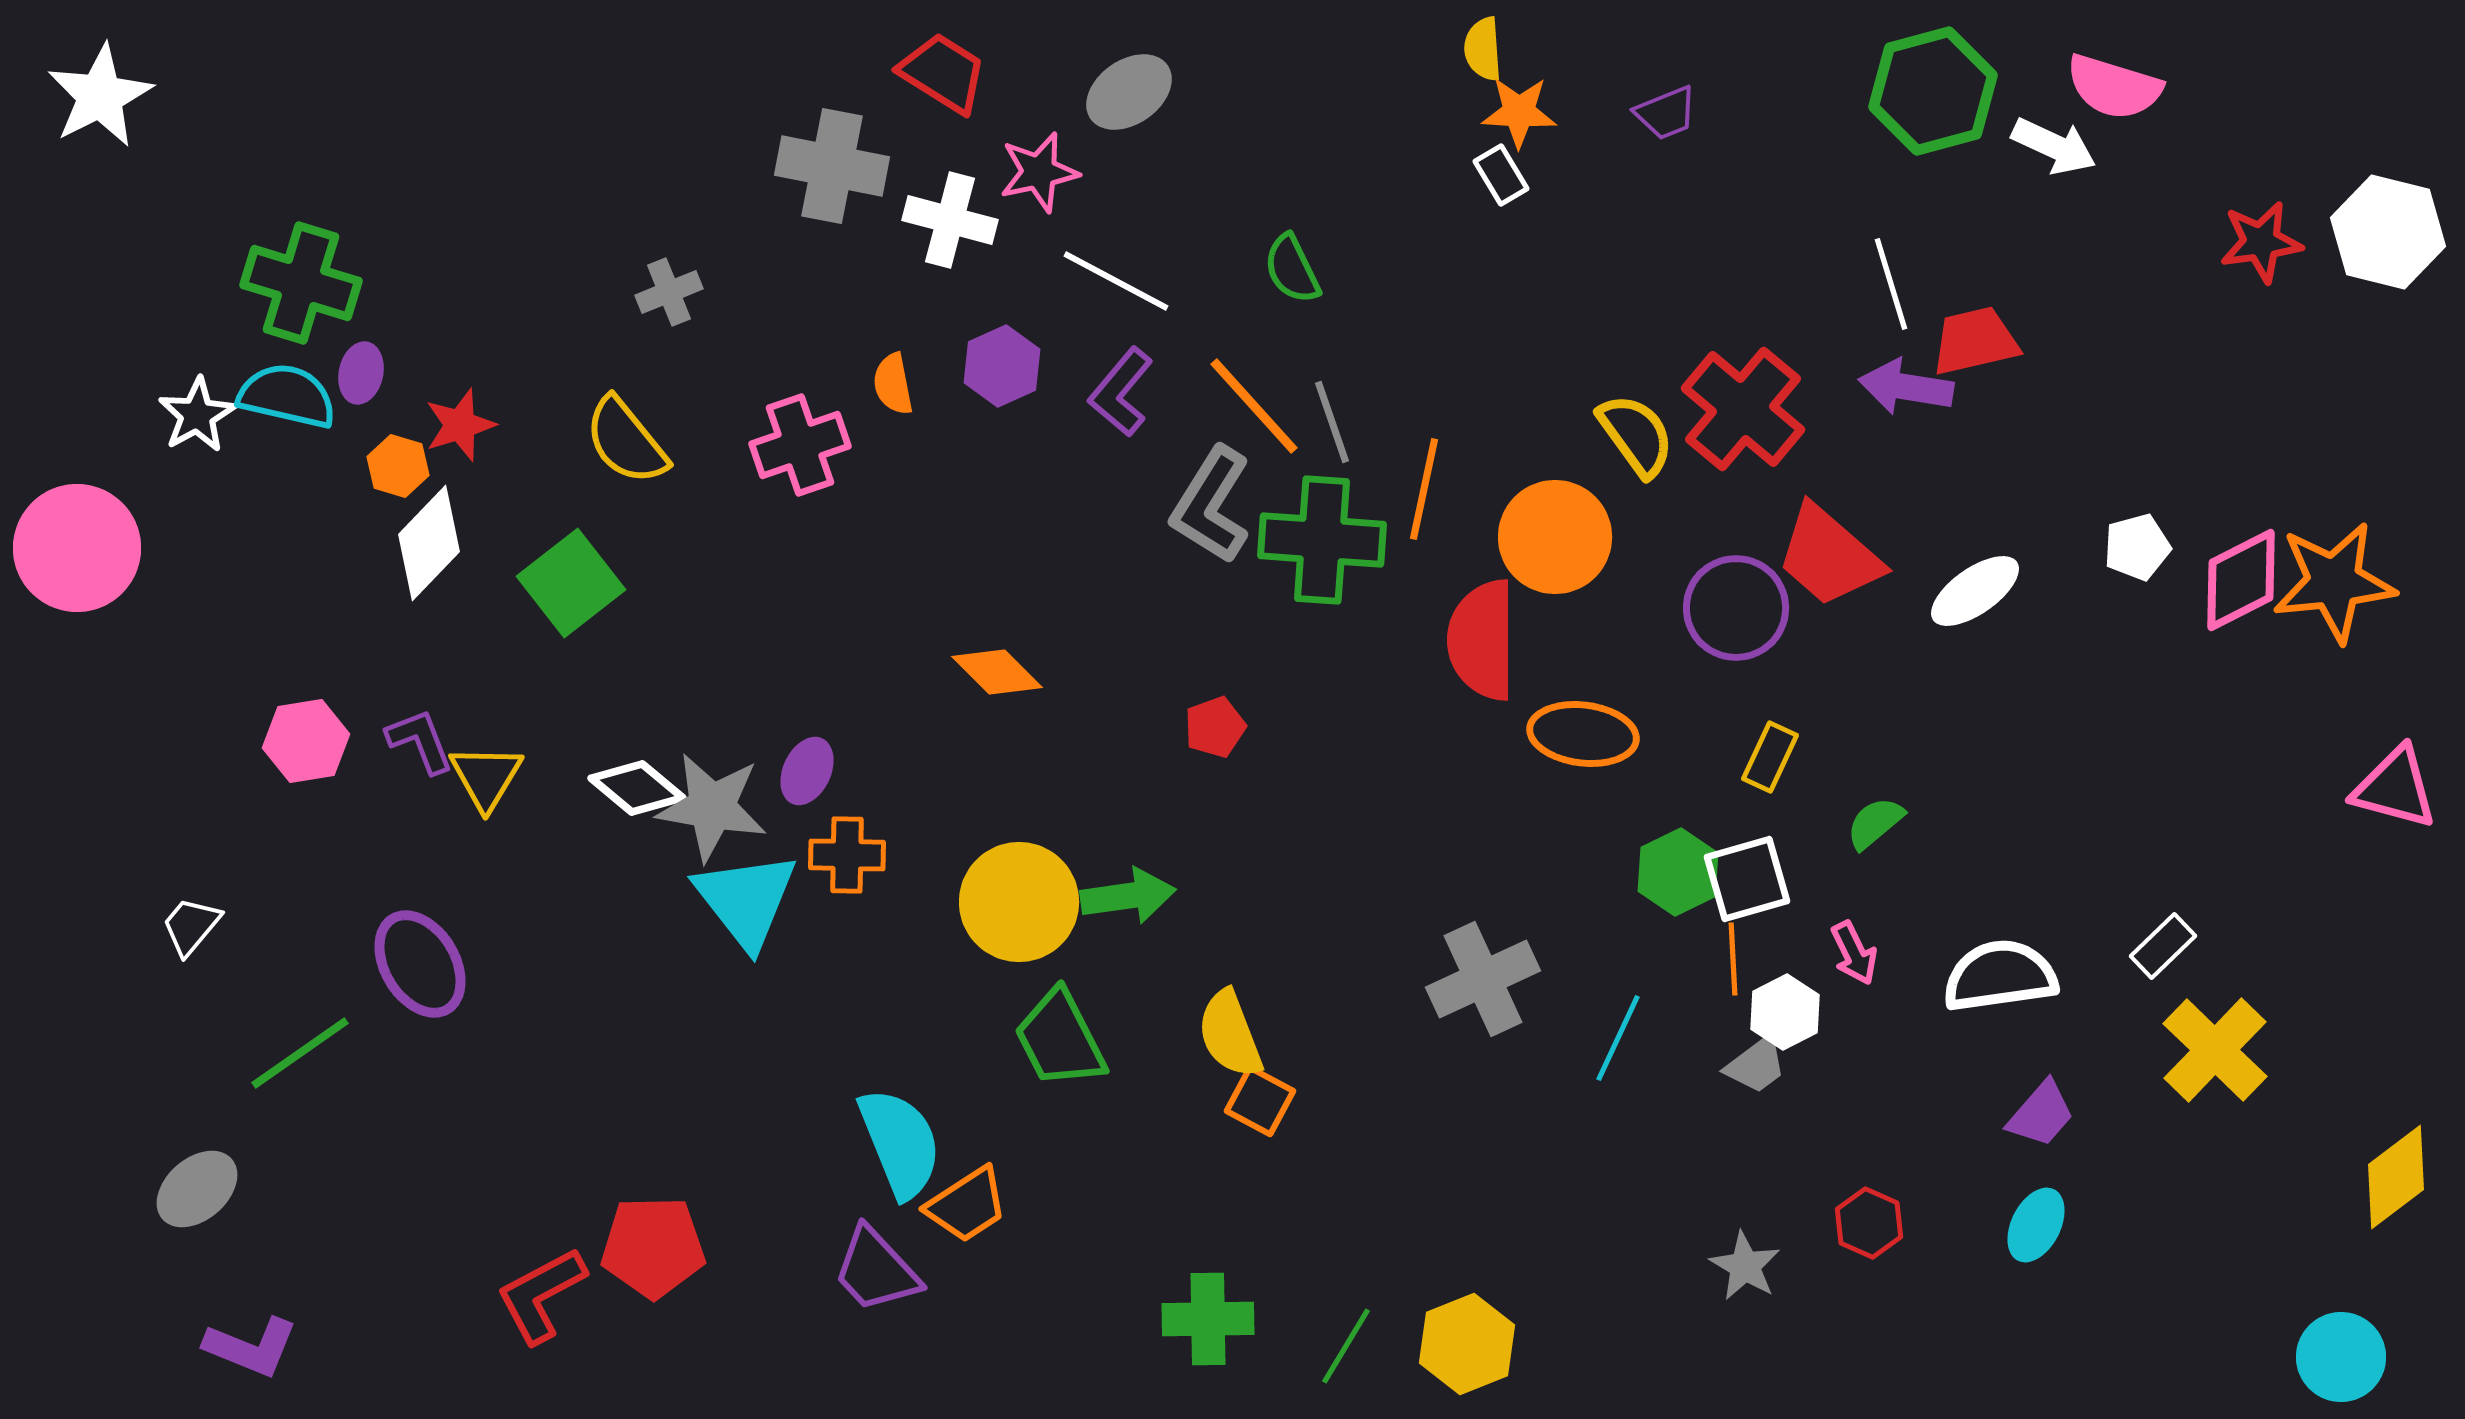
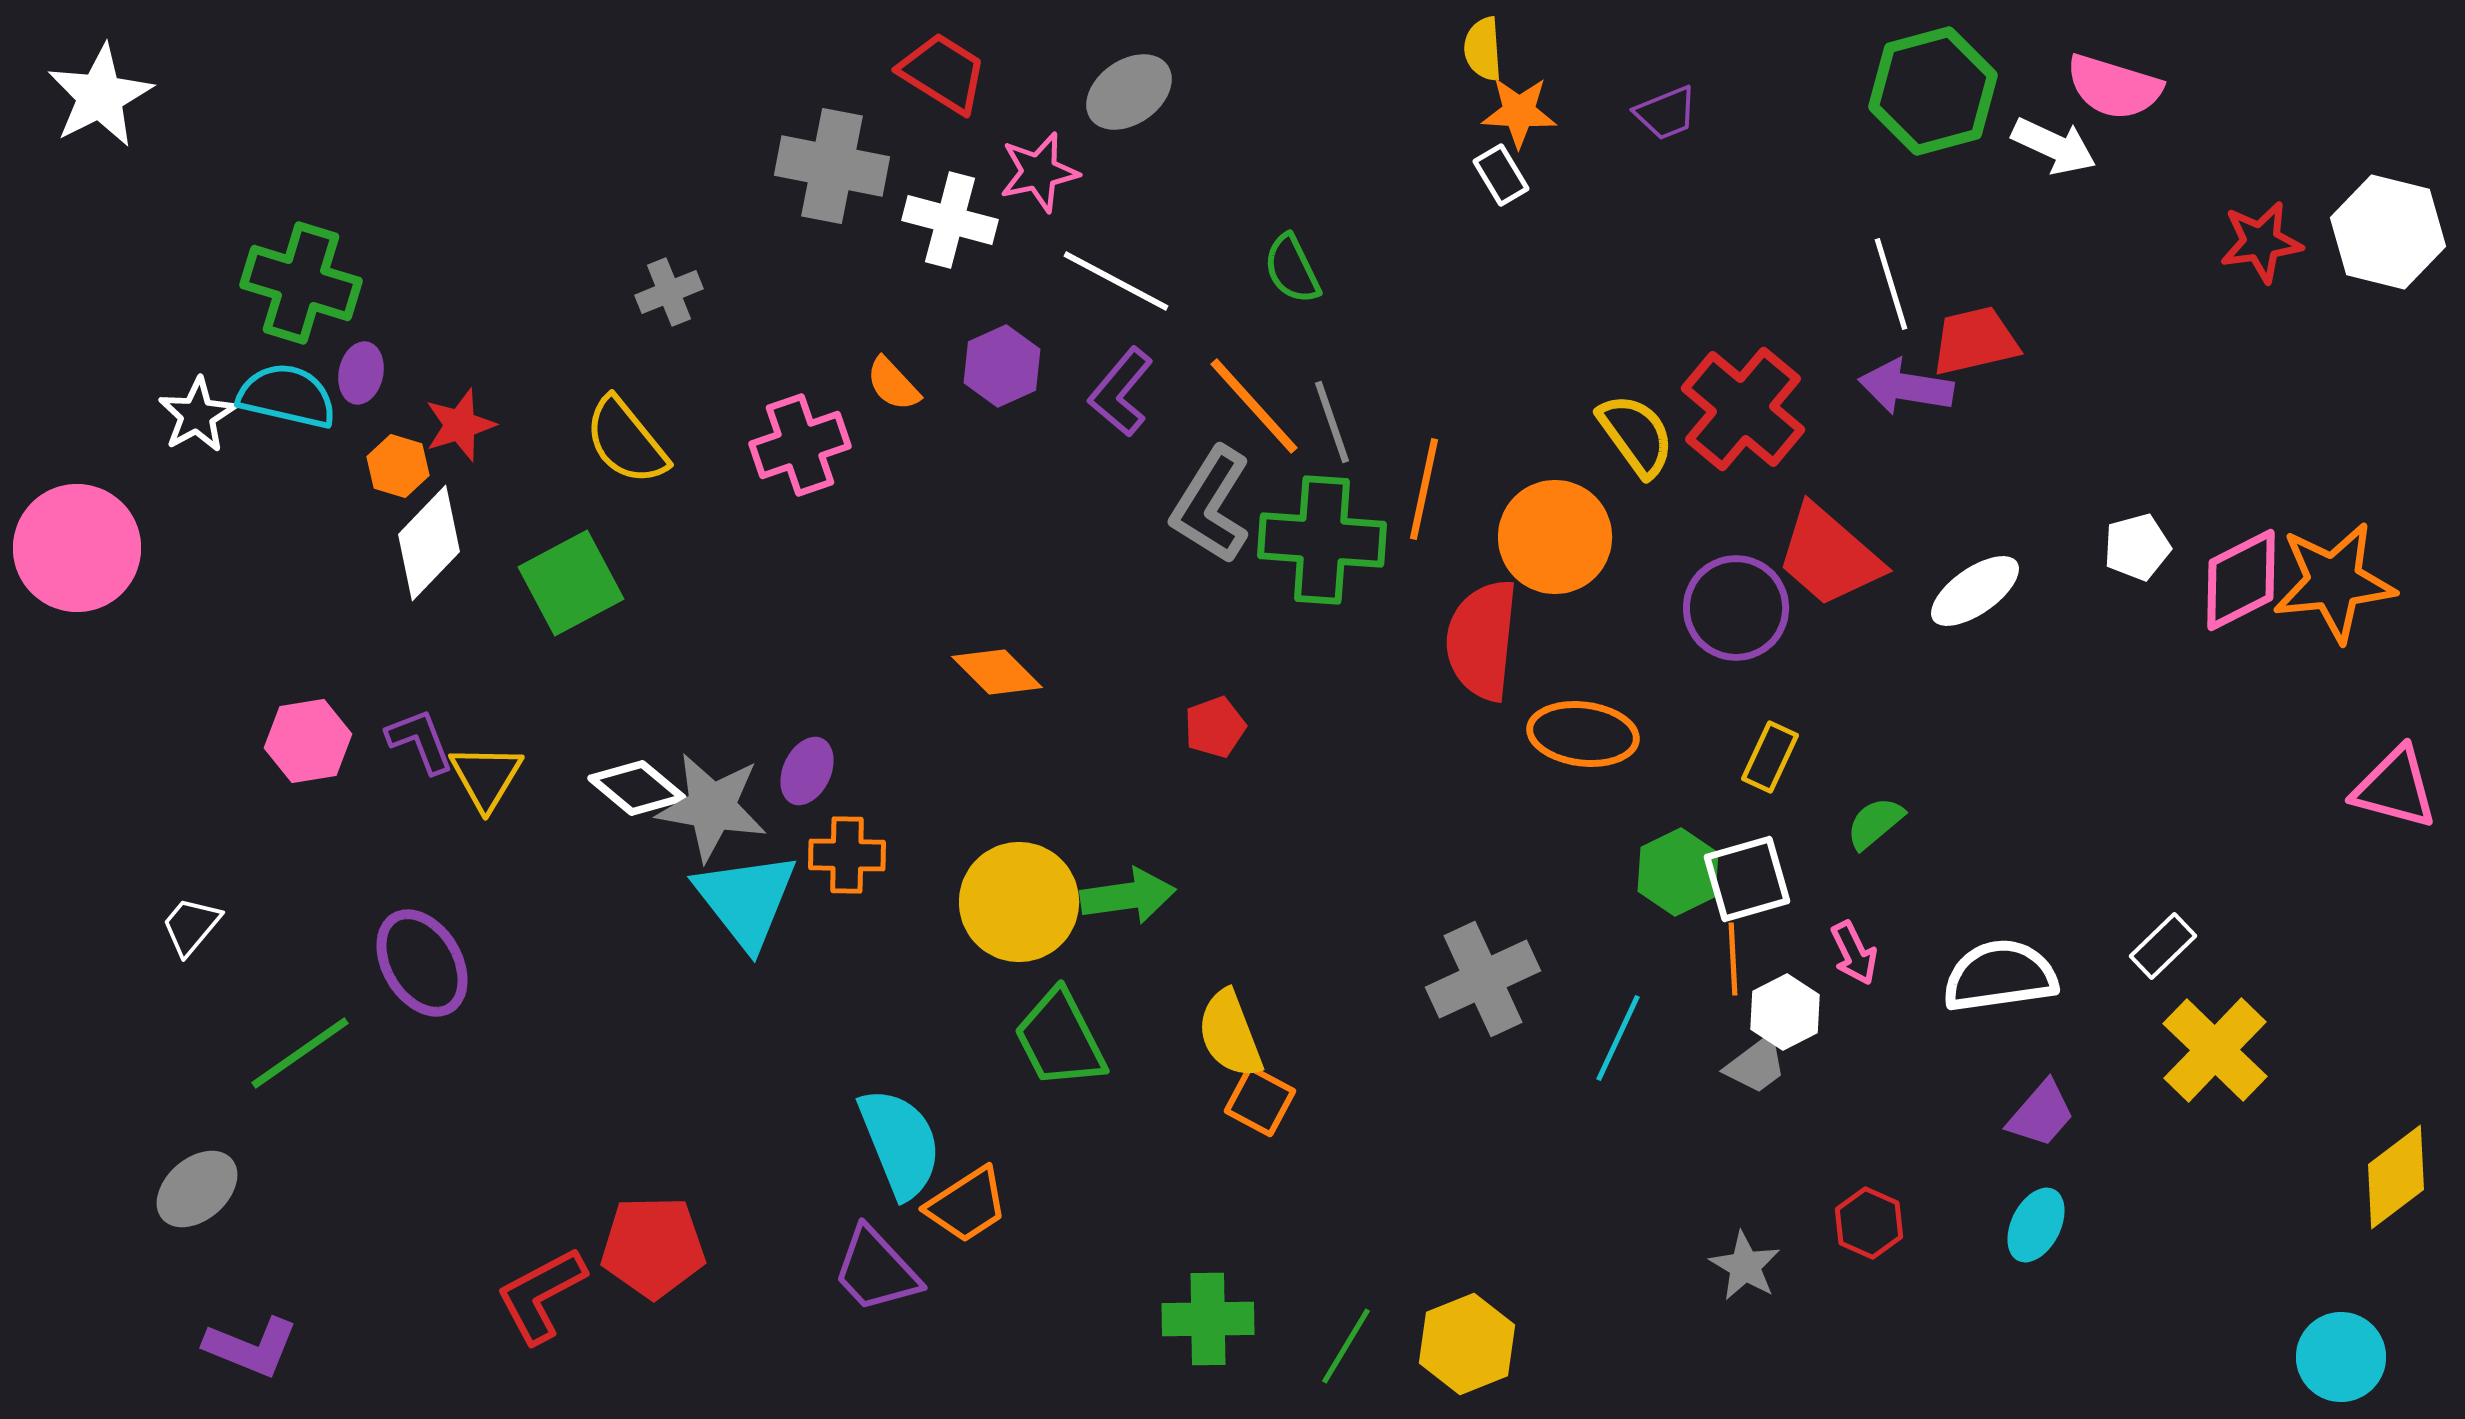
orange semicircle at (893, 384): rotated 32 degrees counterclockwise
green square at (571, 583): rotated 10 degrees clockwise
red semicircle at (1482, 640): rotated 6 degrees clockwise
pink hexagon at (306, 741): moved 2 px right
purple ellipse at (420, 964): moved 2 px right, 1 px up
